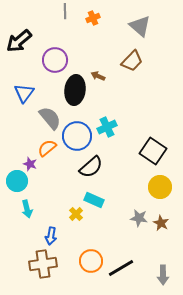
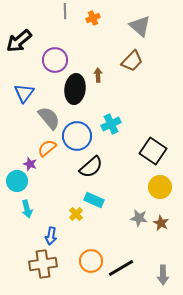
brown arrow: moved 1 px up; rotated 64 degrees clockwise
black ellipse: moved 1 px up
gray semicircle: moved 1 px left
cyan cross: moved 4 px right, 3 px up
